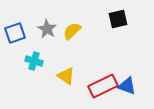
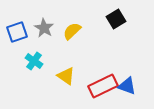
black square: moved 2 px left; rotated 18 degrees counterclockwise
gray star: moved 3 px left, 1 px up
blue square: moved 2 px right, 1 px up
cyan cross: rotated 18 degrees clockwise
